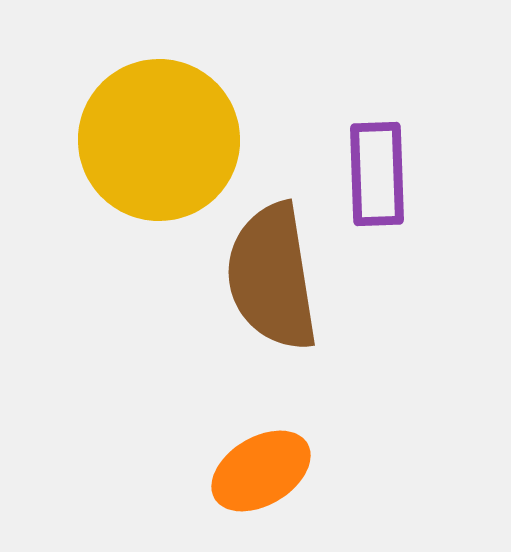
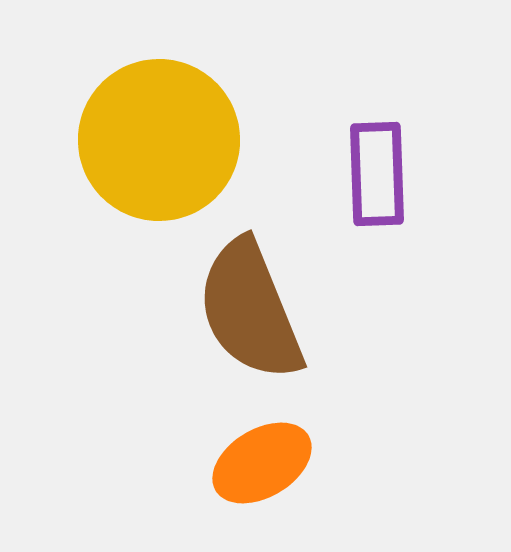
brown semicircle: moved 22 px left, 33 px down; rotated 13 degrees counterclockwise
orange ellipse: moved 1 px right, 8 px up
